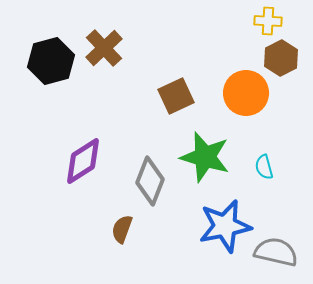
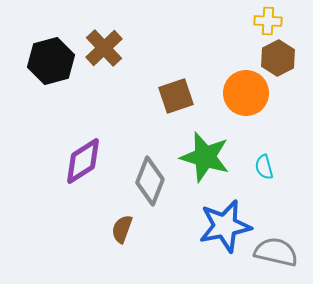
brown hexagon: moved 3 px left
brown square: rotated 6 degrees clockwise
